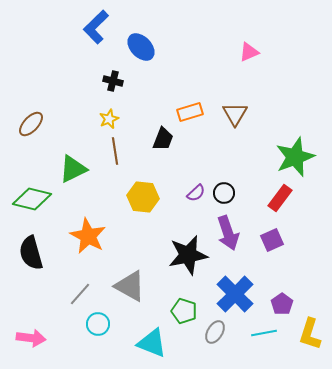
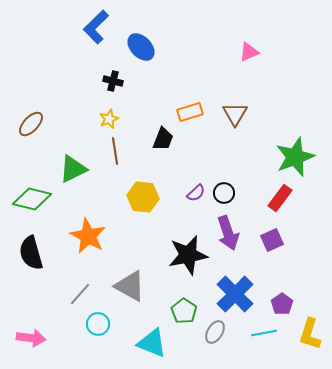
green pentagon: rotated 15 degrees clockwise
